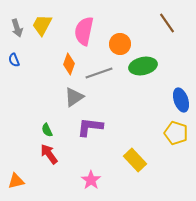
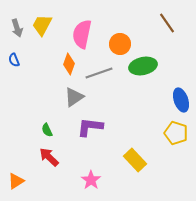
pink semicircle: moved 2 px left, 3 px down
red arrow: moved 3 px down; rotated 10 degrees counterclockwise
orange triangle: rotated 18 degrees counterclockwise
